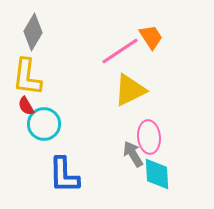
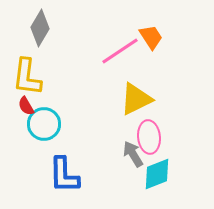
gray diamond: moved 7 px right, 4 px up
yellow triangle: moved 6 px right, 9 px down
cyan diamond: rotated 72 degrees clockwise
